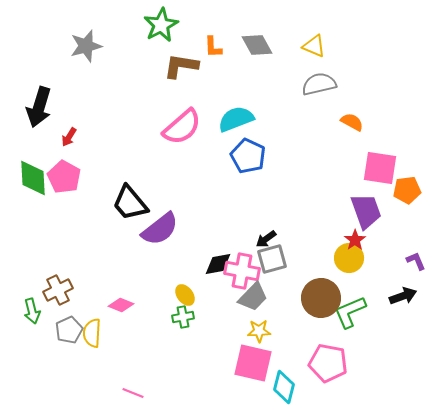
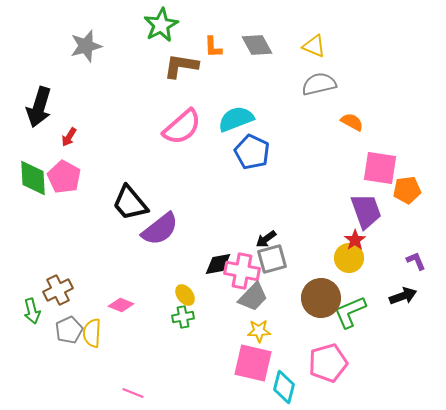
blue pentagon at (248, 156): moved 4 px right, 4 px up
pink pentagon at (328, 363): rotated 27 degrees counterclockwise
